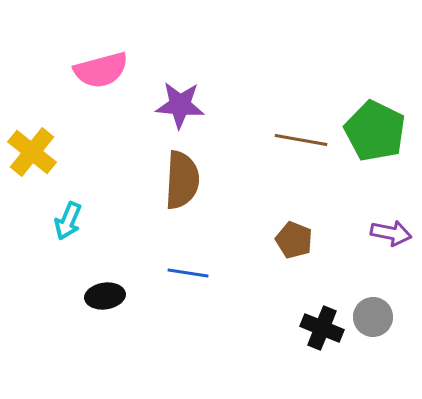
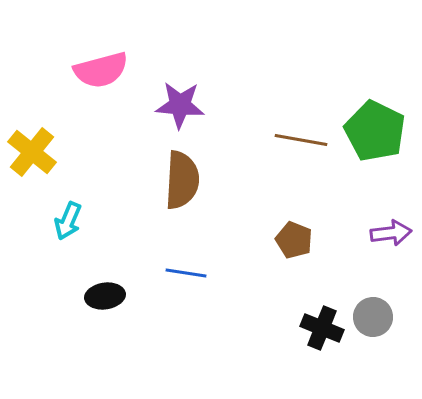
purple arrow: rotated 18 degrees counterclockwise
blue line: moved 2 px left
